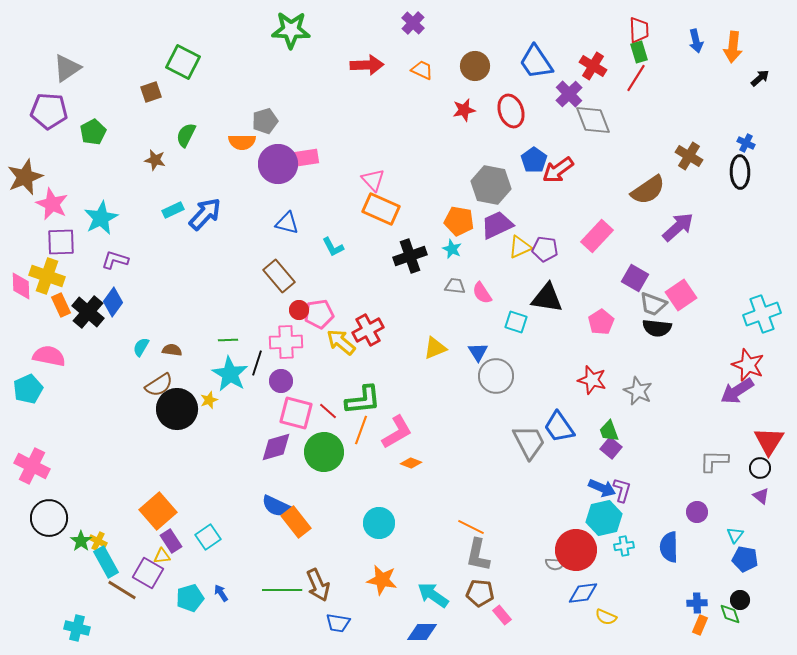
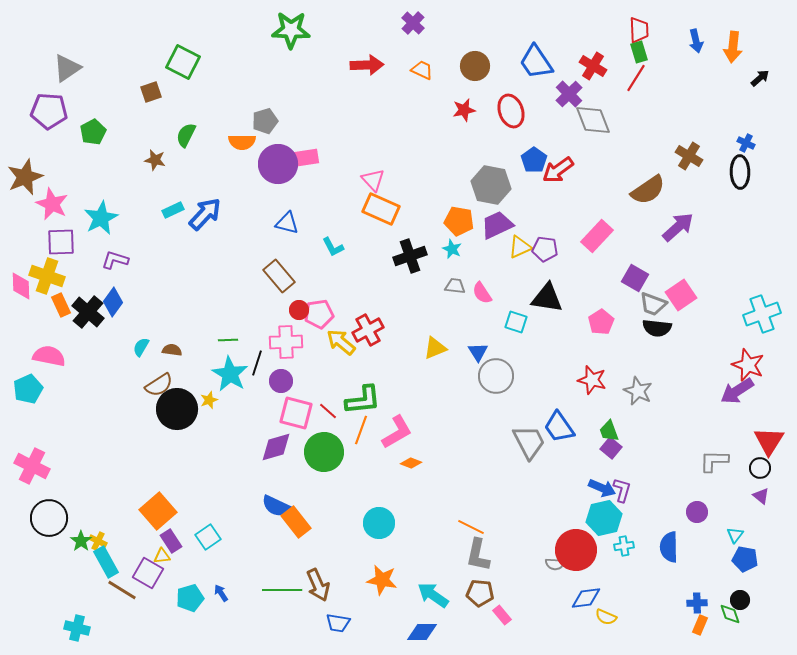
blue diamond at (583, 593): moved 3 px right, 5 px down
